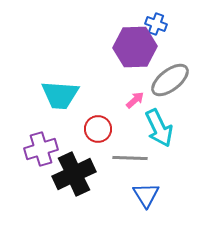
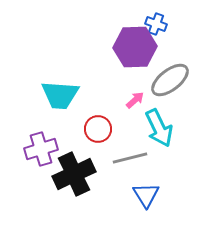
gray line: rotated 16 degrees counterclockwise
